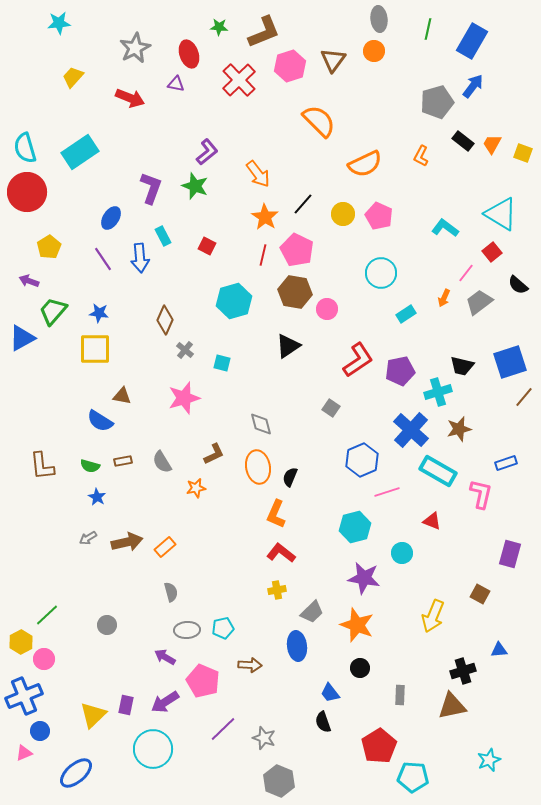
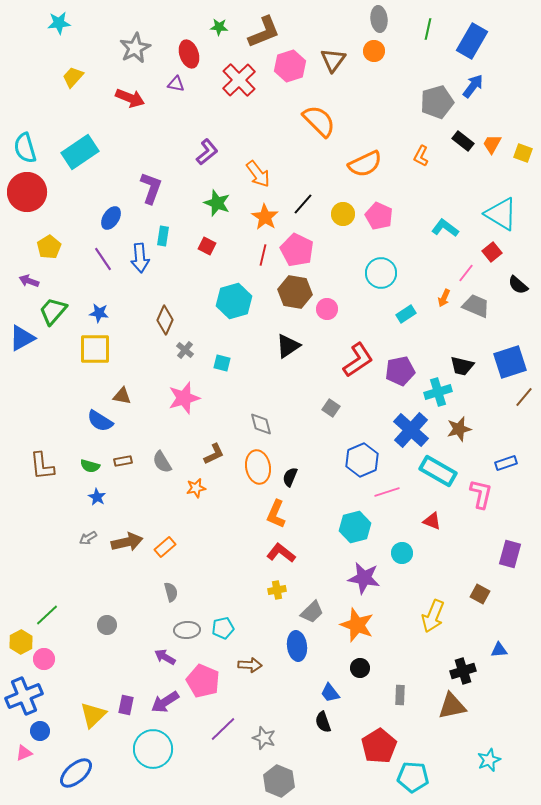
green star at (195, 186): moved 22 px right, 17 px down
cyan rectangle at (163, 236): rotated 36 degrees clockwise
gray trapezoid at (479, 302): moved 3 px left, 4 px down; rotated 60 degrees clockwise
